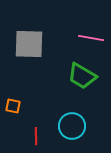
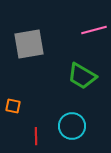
pink line: moved 3 px right, 8 px up; rotated 25 degrees counterclockwise
gray square: rotated 12 degrees counterclockwise
